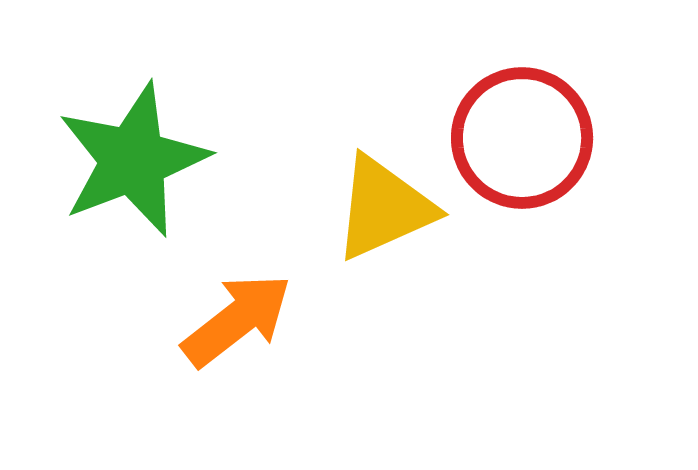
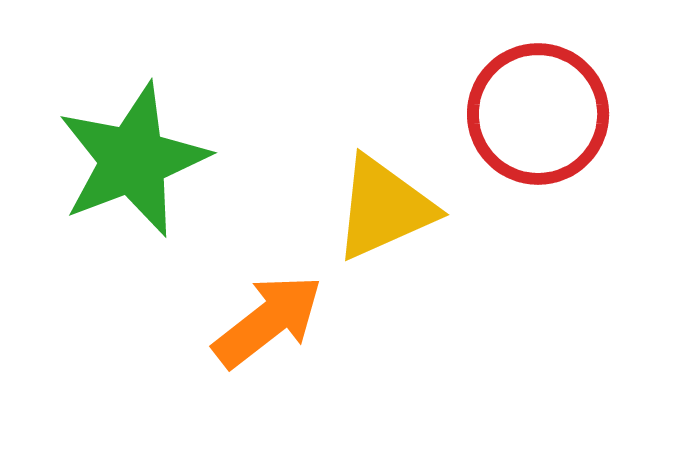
red circle: moved 16 px right, 24 px up
orange arrow: moved 31 px right, 1 px down
